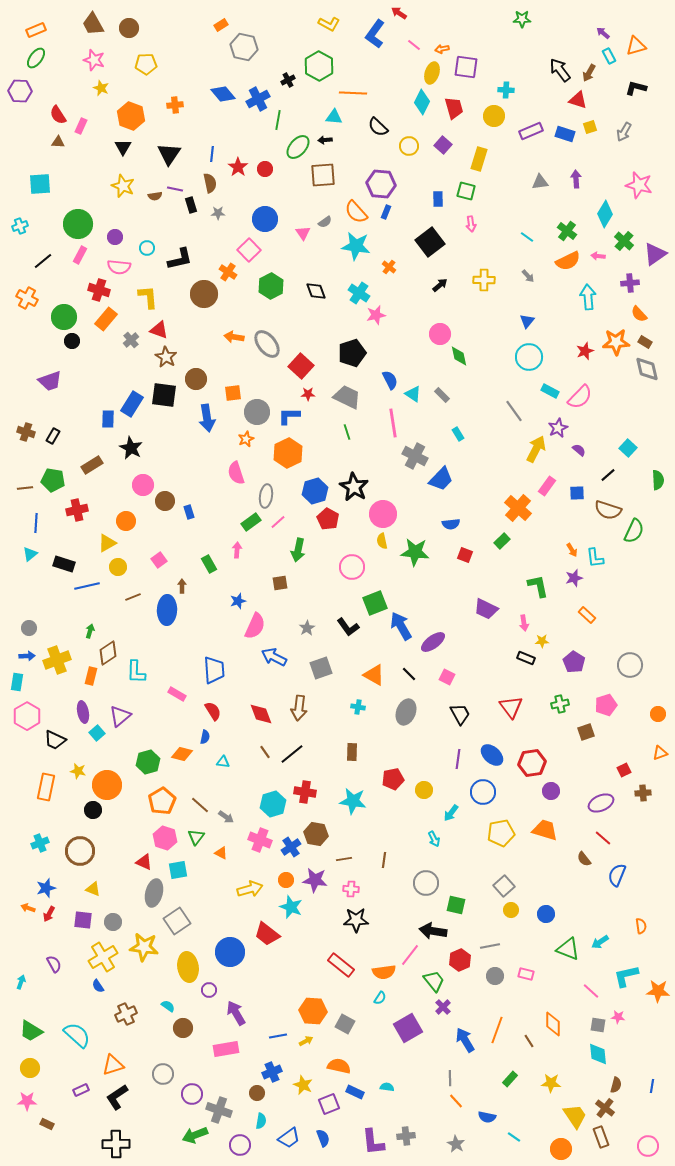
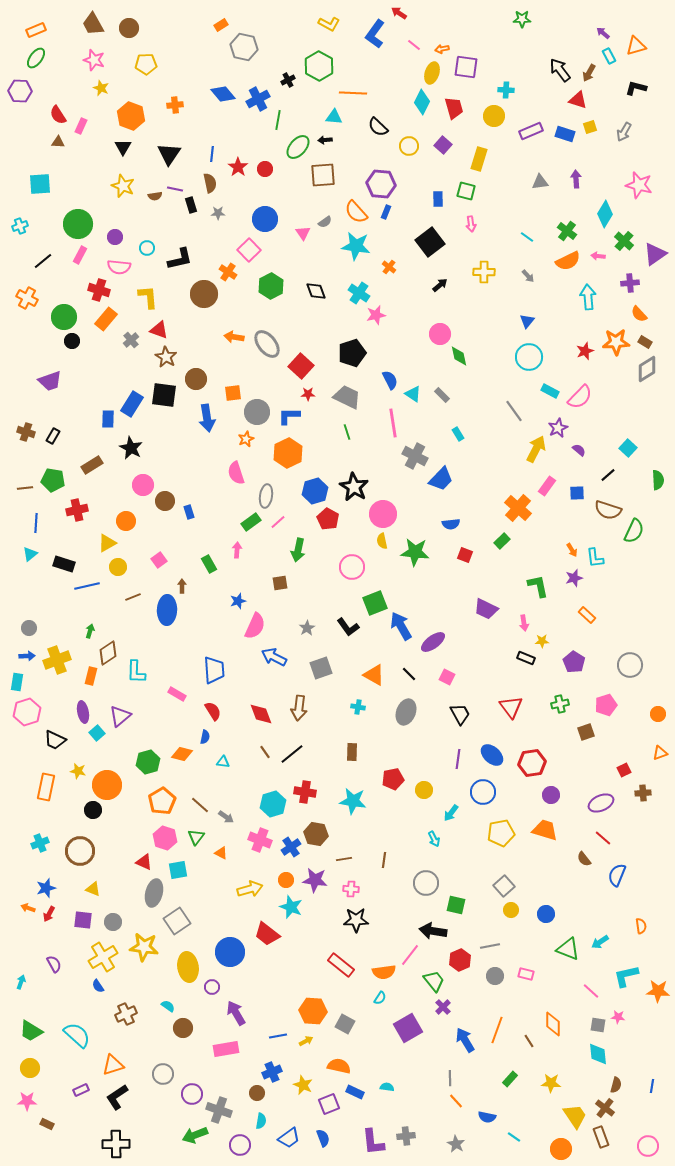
yellow cross at (484, 280): moved 8 px up
gray diamond at (647, 369): rotated 72 degrees clockwise
pink hexagon at (27, 716): moved 4 px up; rotated 12 degrees clockwise
purple circle at (551, 791): moved 4 px down
purple circle at (209, 990): moved 3 px right, 3 px up
